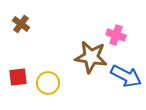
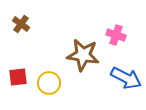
brown star: moved 8 px left, 2 px up
blue arrow: moved 2 px down
yellow circle: moved 1 px right
